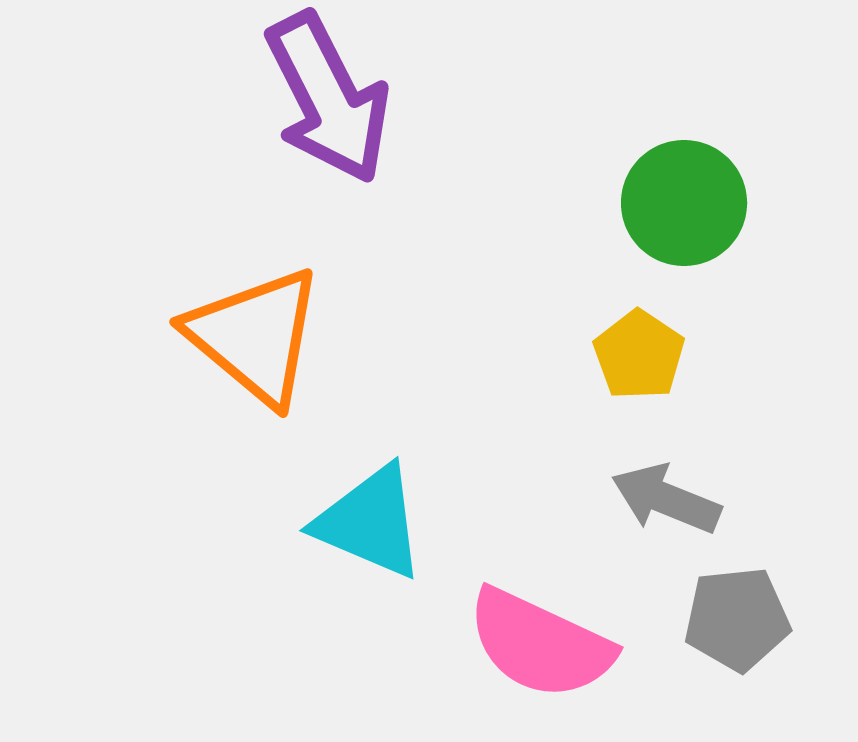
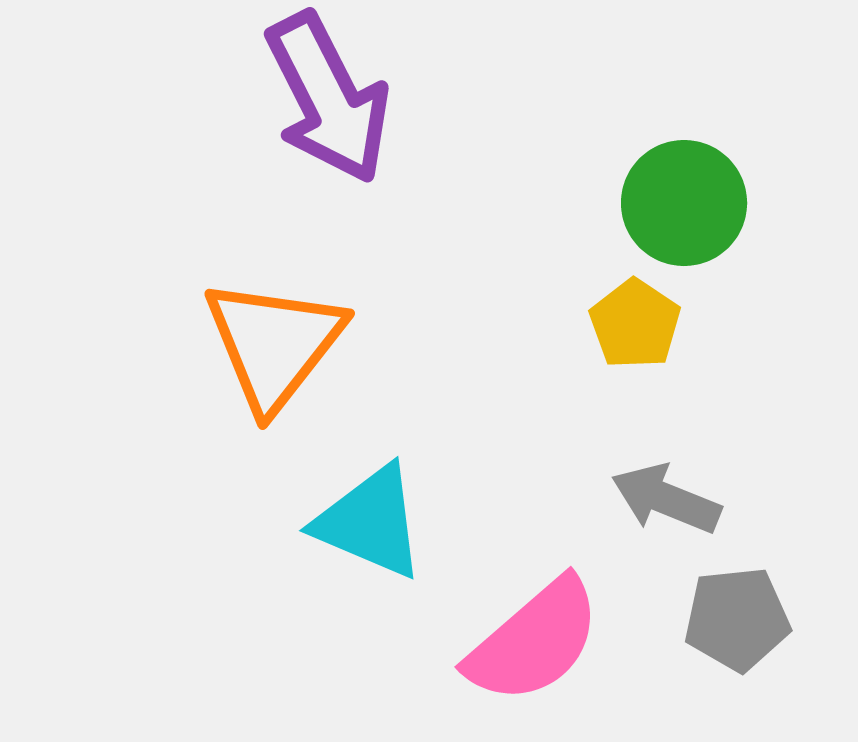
orange triangle: moved 19 px right, 8 px down; rotated 28 degrees clockwise
yellow pentagon: moved 4 px left, 31 px up
pink semicircle: moved 6 px left, 3 px up; rotated 66 degrees counterclockwise
